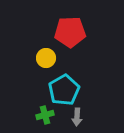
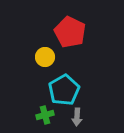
red pentagon: rotated 28 degrees clockwise
yellow circle: moved 1 px left, 1 px up
